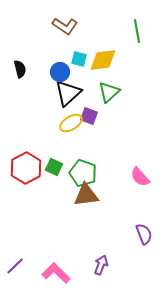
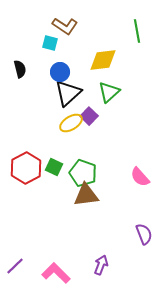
cyan square: moved 29 px left, 16 px up
purple square: rotated 24 degrees clockwise
